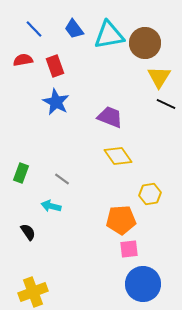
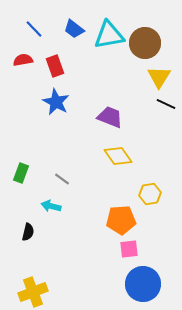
blue trapezoid: rotated 15 degrees counterclockwise
black semicircle: rotated 48 degrees clockwise
